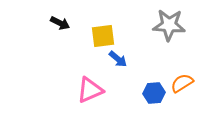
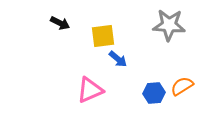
orange semicircle: moved 3 px down
